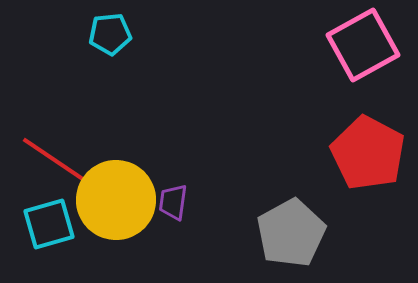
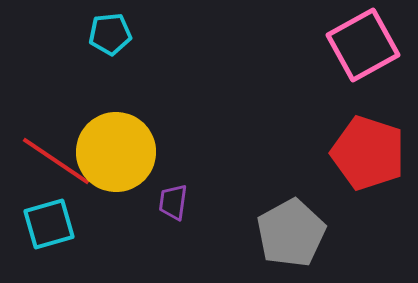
red pentagon: rotated 10 degrees counterclockwise
yellow circle: moved 48 px up
